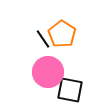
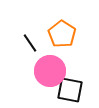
black line: moved 13 px left, 4 px down
pink circle: moved 2 px right, 1 px up
